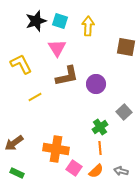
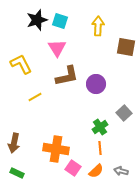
black star: moved 1 px right, 1 px up
yellow arrow: moved 10 px right
gray square: moved 1 px down
brown arrow: rotated 42 degrees counterclockwise
pink square: moved 1 px left
